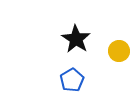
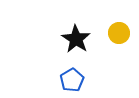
yellow circle: moved 18 px up
